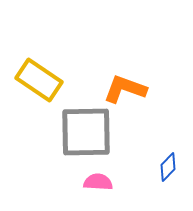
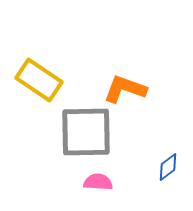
blue diamond: rotated 8 degrees clockwise
